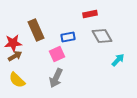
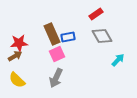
red rectangle: moved 6 px right; rotated 24 degrees counterclockwise
brown rectangle: moved 16 px right, 4 px down
red star: moved 6 px right
